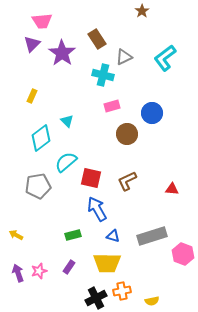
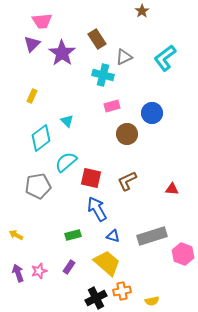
yellow trapezoid: rotated 140 degrees counterclockwise
